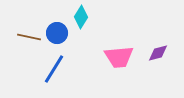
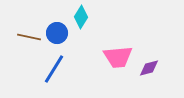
purple diamond: moved 9 px left, 15 px down
pink trapezoid: moved 1 px left
